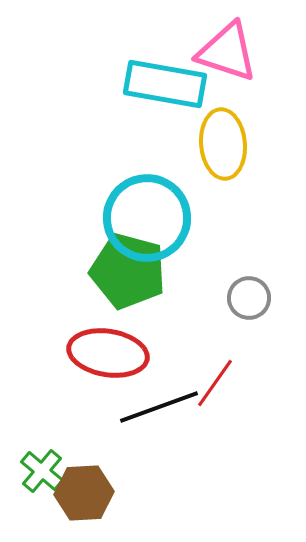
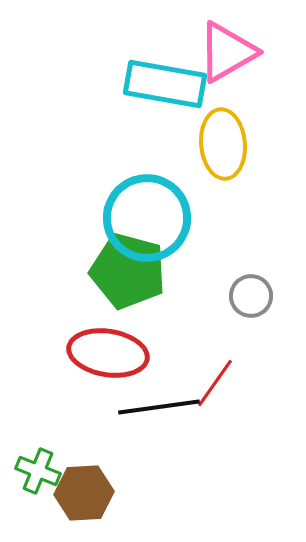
pink triangle: rotated 48 degrees counterclockwise
gray circle: moved 2 px right, 2 px up
black line: rotated 12 degrees clockwise
green cross: moved 4 px left; rotated 18 degrees counterclockwise
